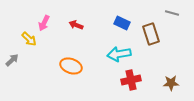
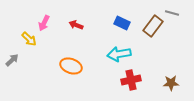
brown rectangle: moved 2 px right, 8 px up; rotated 55 degrees clockwise
